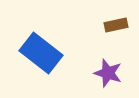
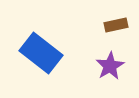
purple star: moved 2 px right, 7 px up; rotated 24 degrees clockwise
